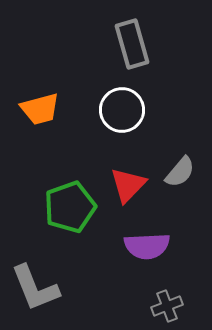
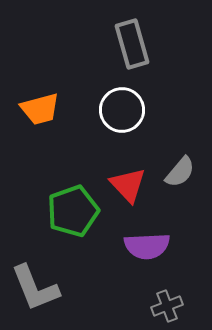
red triangle: rotated 27 degrees counterclockwise
green pentagon: moved 3 px right, 4 px down
